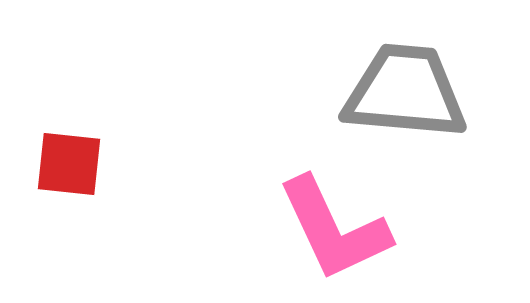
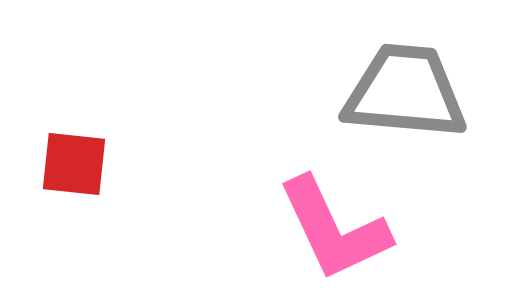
red square: moved 5 px right
